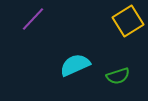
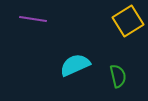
purple line: rotated 56 degrees clockwise
green semicircle: rotated 85 degrees counterclockwise
